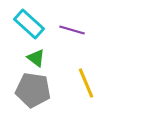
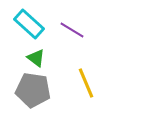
purple line: rotated 15 degrees clockwise
